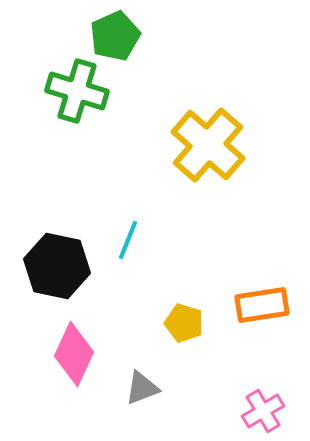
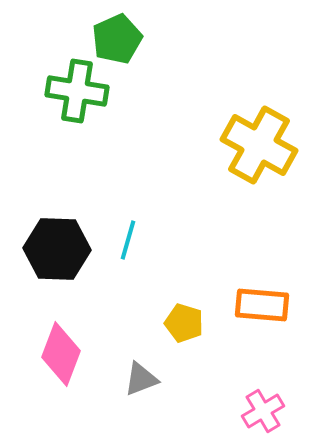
green pentagon: moved 2 px right, 3 px down
green cross: rotated 8 degrees counterclockwise
yellow cross: moved 51 px right; rotated 12 degrees counterclockwise
cyan line: rotated 6 degrees counterclockwise
black hexagon: moved 17 px up; rotated 10 degrees counterclockwise
orange rectangle: rotated 14 degrees clockwise
pink diamond: moved 13 px left; rotated 4 degrees counterclockwise
gray triangle: moved 1 px left, 9 px up
